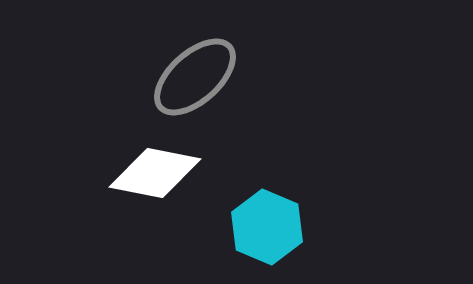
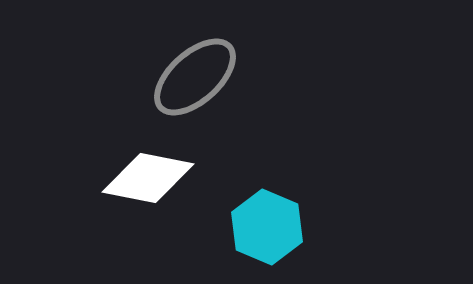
white diamond: moved 7 px left, 5 px down
